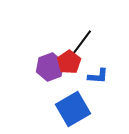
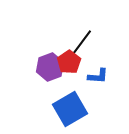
blue square: moved 3 px left
